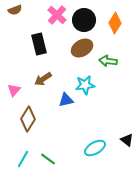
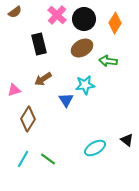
brown semicircle: moved 2 px down; rotated 16 degrees counterclockwise
black circle: moved 1 px up
pink triangle: rotated 32 degrees clockwise
blue triangle: rotated 49 degrees counterclockwise
